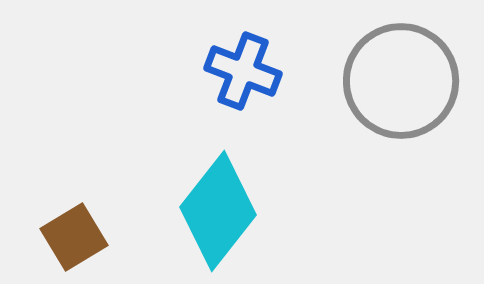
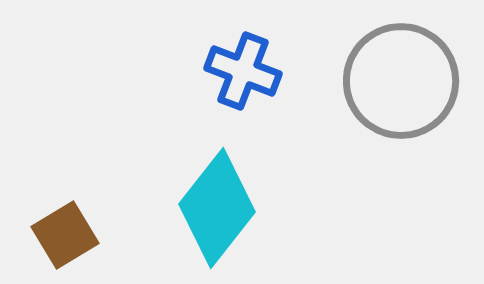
cyan diamond: moved 1 px left, 3 px up
brown square: moved 9 px left, 2 px up
